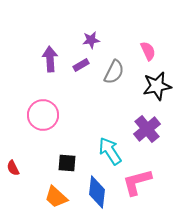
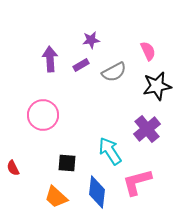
gray semicircle: rotated 35 degrees clockwise
